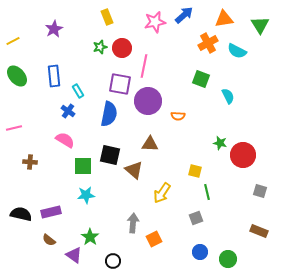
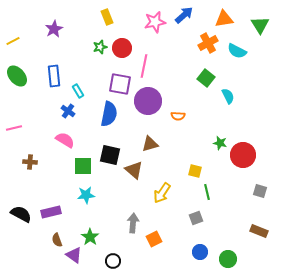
green square at (201, 79): moved 5 px right, 1 px up; rotated 18 degrees clockwise
brown triangle at (150, 144): rotated 18 degrees counterclockwise
black semicircle at (21, 214): rotated 15 degrees clockwise
brown semicircle at (49, 240): moved 8 px right; rotated 32 degrees clockwise
